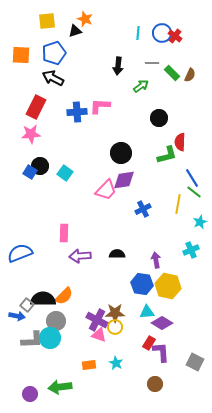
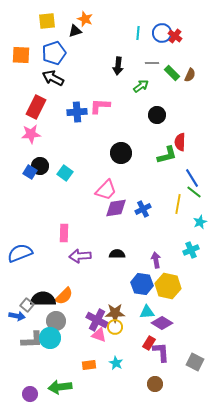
black circle at (159, 118): moved 2 px left, 3 px up
purple diamond at (124, 180): moved 8 px left, 28 px down
